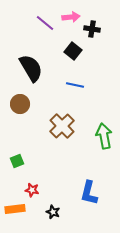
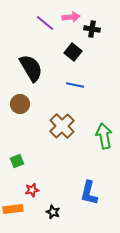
black square: moved 1 px down
red star: rotated 24 degrees counterclockwise
orange rectangle: moved 2 px left
